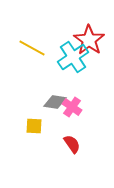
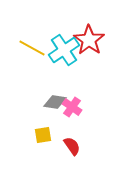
cyan cross: moved 9 px left, 7 px up
yellow square: moved 9 px right, 9 px down; rotated 12 degrees counterclockwise
red semicircle: moved 2 px down
